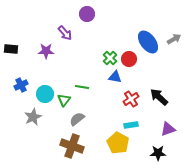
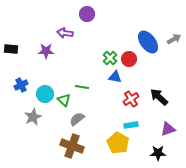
purple arrow: rotated 140 degrees clockwise
green triangle: rotated 24 degrees counterclockwise
